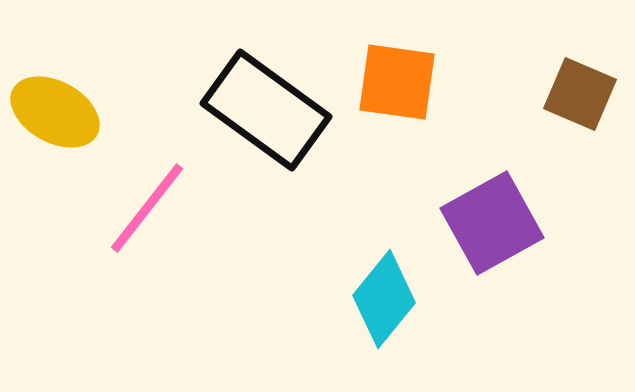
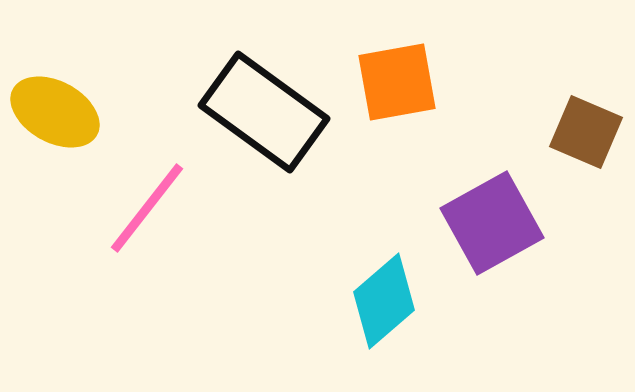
orange square: rotated 18 degrees counterclockwise
brown square: moved 6 px right, 38 px down
black rectangle: moved 2 px left, 2 px down
cyan diamond: moved 2 px down; rotated 10 degrees clockwise
